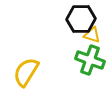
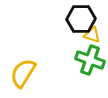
yellow semicircle: moved 3 px left, 1 px down
